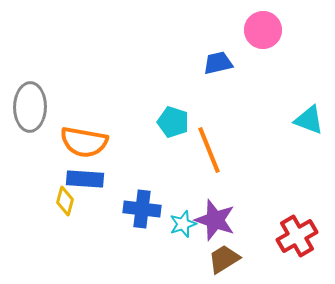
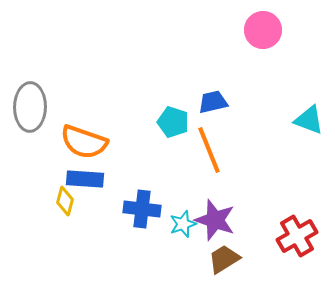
blue trapezoid: moved 5 px left, 39 px down
orange semicircle: rotated 9 degrees clockwise
